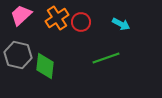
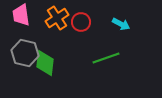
pink trapezoid: rotated 55 degrees counterclockwise
gray hexagon: moved 7 px right, 2 px up
green diamond: moved 3 px up
